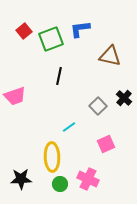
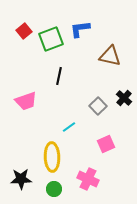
pink trapezoid: moved 11 px right, 5 px down
green circle: moved 6 px left, 5 px down
